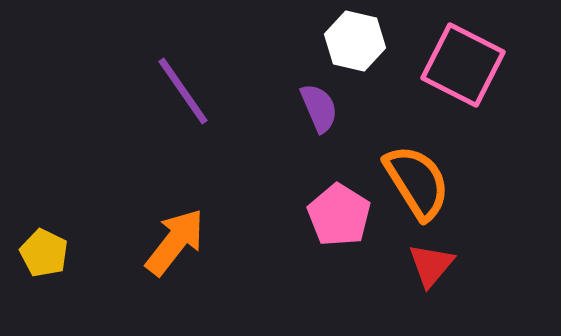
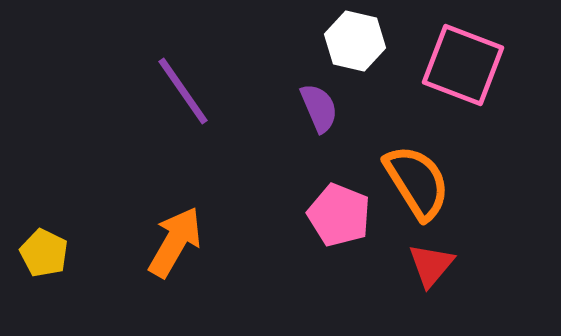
pink square: rotated 6 degrees counterclockwise
pink pentagon: rotated 10 degrees counterclockwise
orange arrow: rotated 8 degrees counterclockwise
